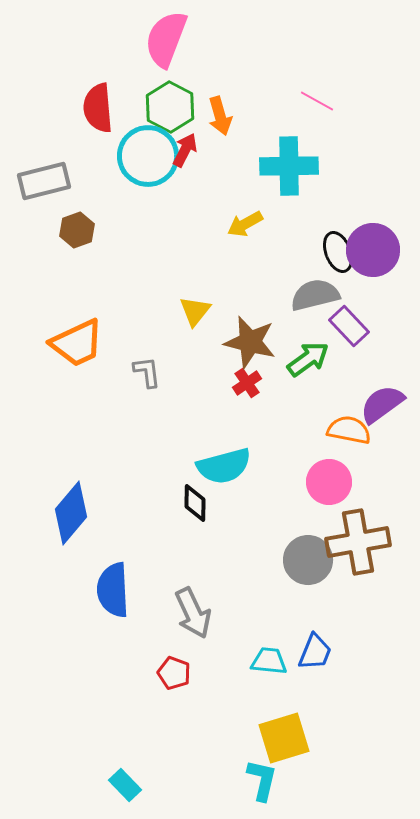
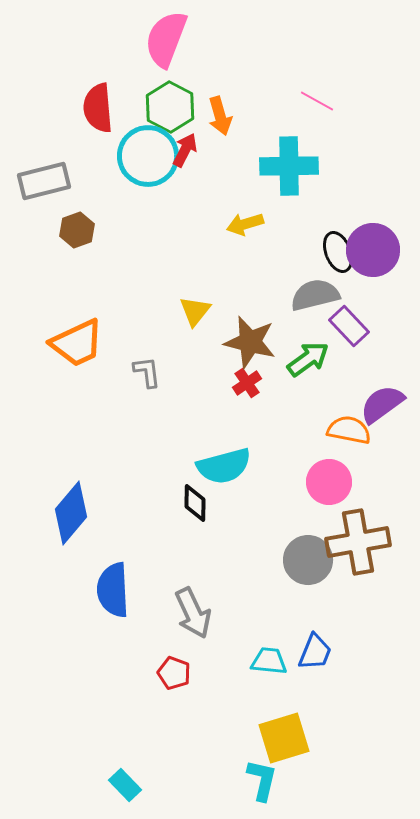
yellow arrow: rotated 12 degrees clockwise
